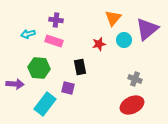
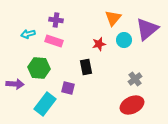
black rectangle: moved 6 px right
gray cross: rotated 32 degrees clockwise
